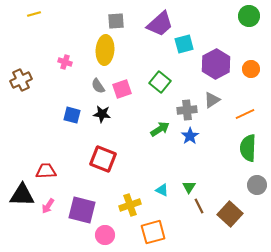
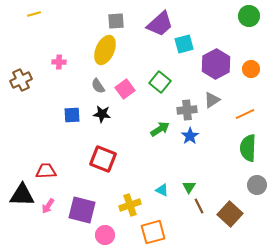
yellow ellipse: rotated 20 degrees clockwise
pink cross: moved 6 px left; rotated 16 degrees counterclockwise
pink square: moved 3 px right; rotated 18 degrees counterclockwise
blue square: rotated 18 degrees counterclockwise
